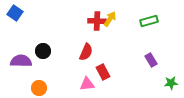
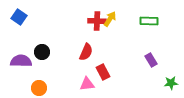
blue square: moved 4 px right, 4 px down
green rectangle: rotated 18 degrees clockwise
black circle: moved 1 px left, 1 px down
